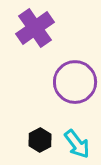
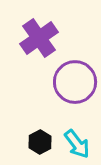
purple cross: moved 4 px right, 10 px down
black hexagon: moved 2 px down
